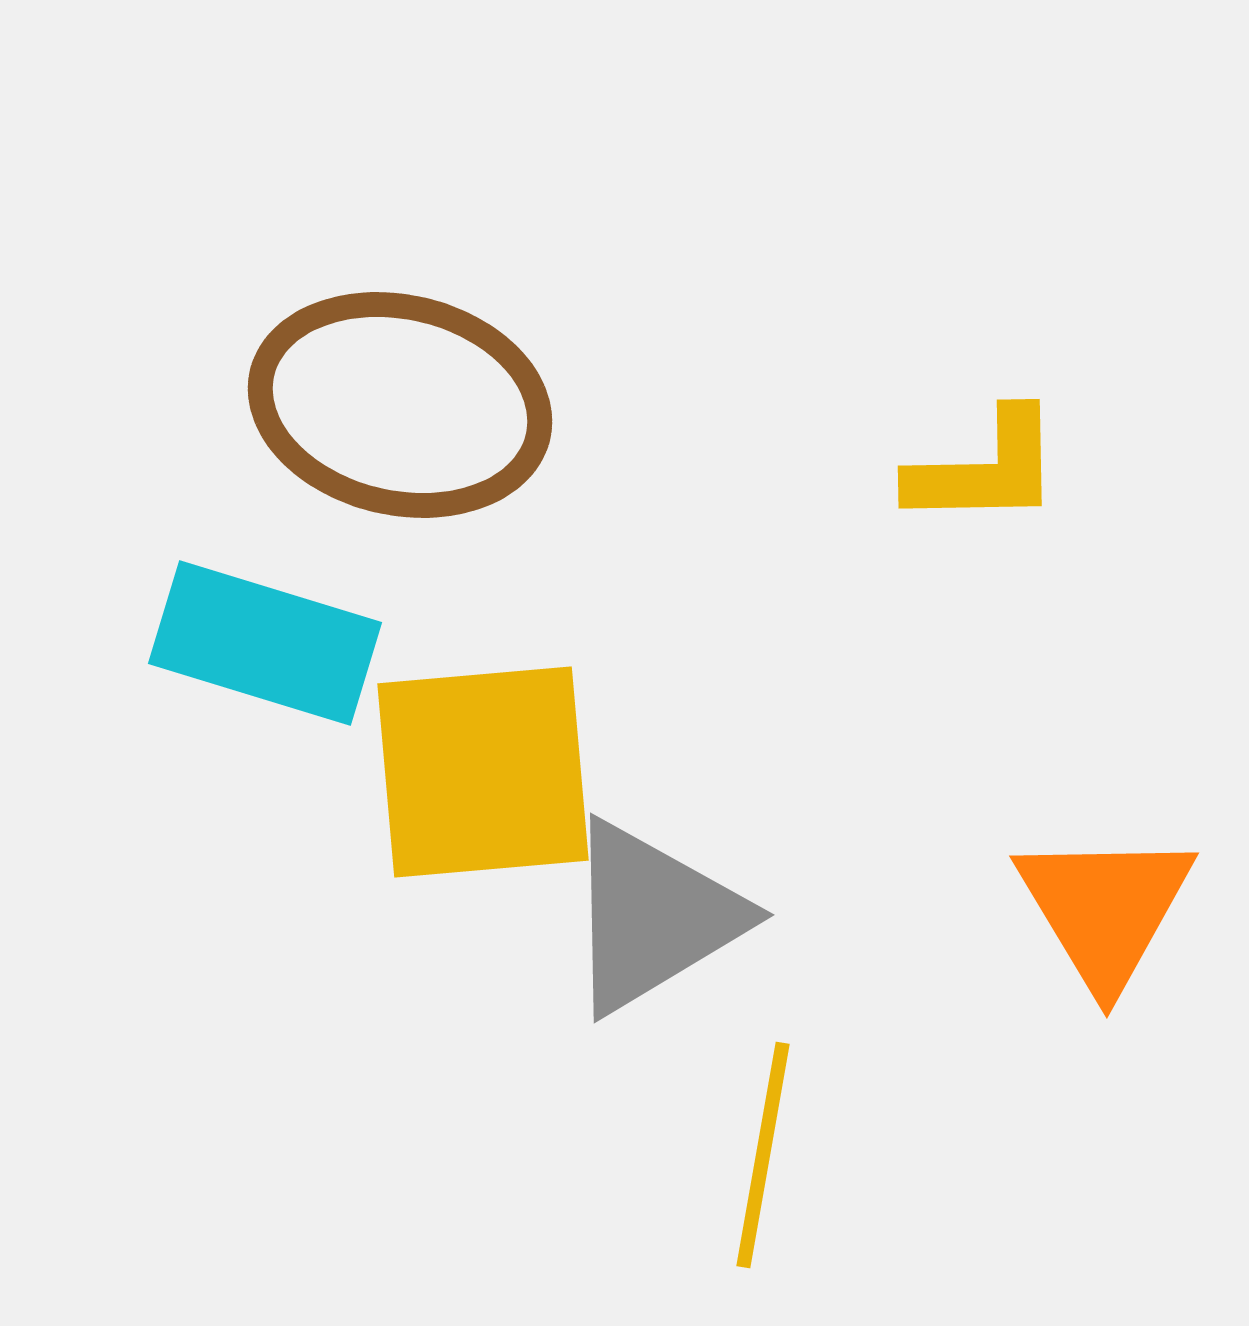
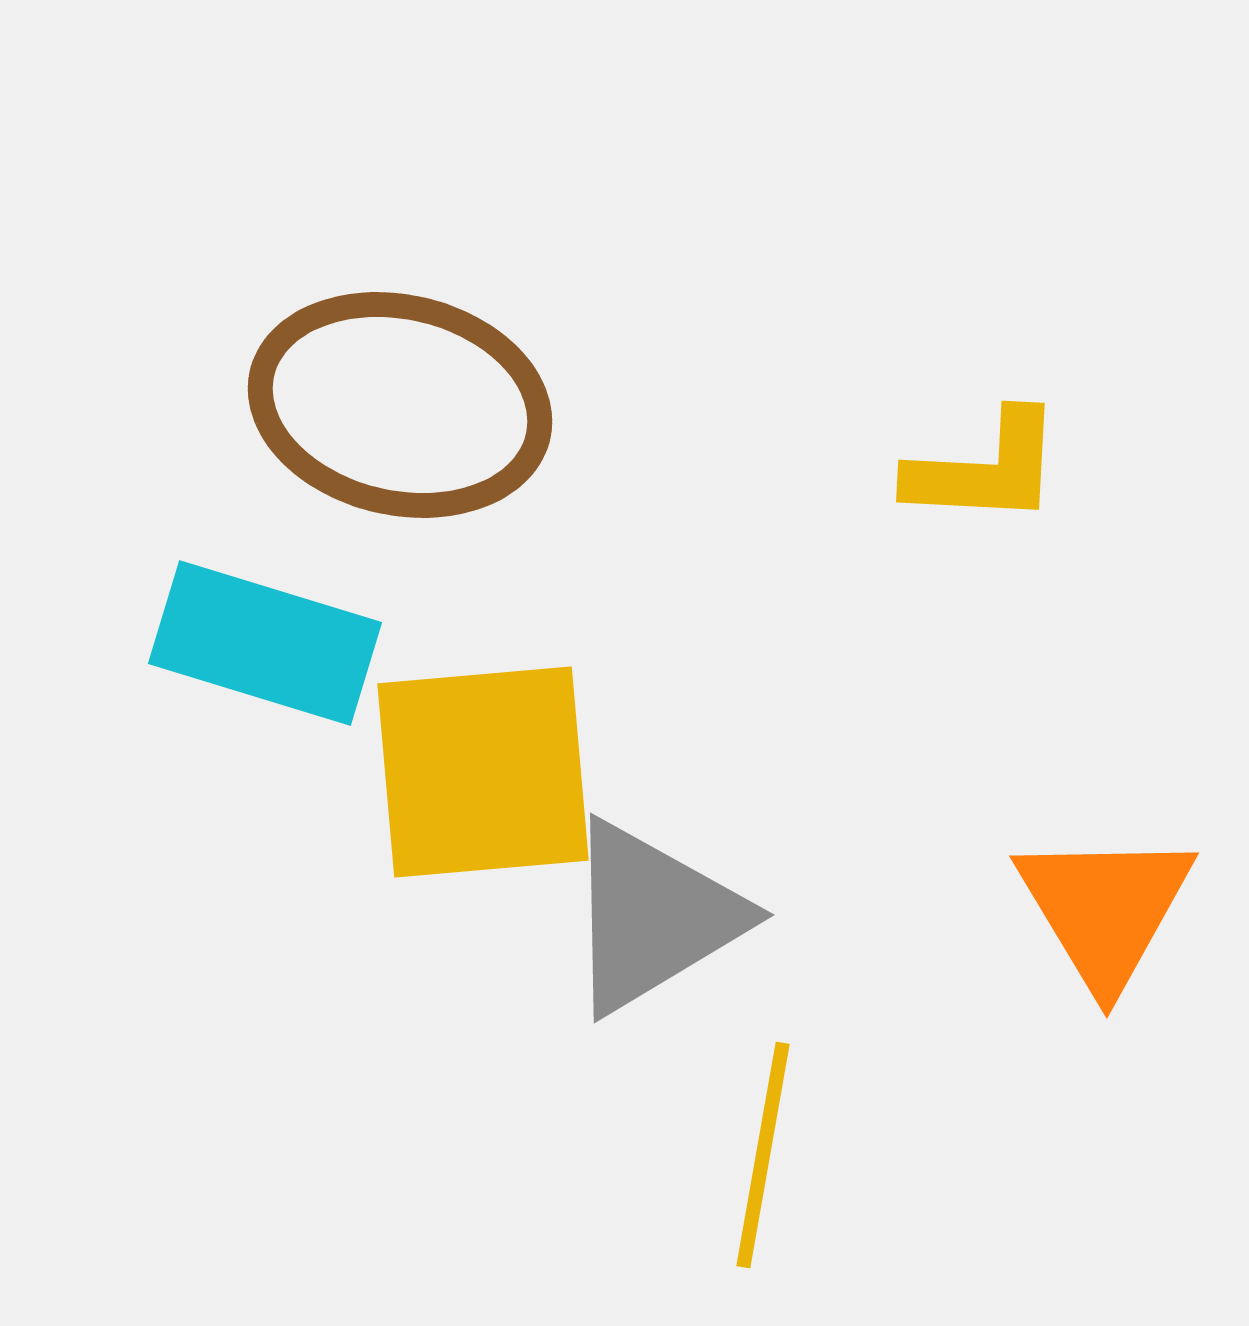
yellow L-shape: rotated 4 degrees clockwise
